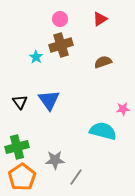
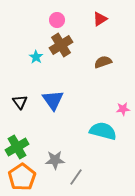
pink circle: moved 3 px left, 1 px down
brown cross: rotated 15 degrees counterclockwise
blue triangle: moved 4 px right
green cross: rotated 15 degrees counterclockwise
